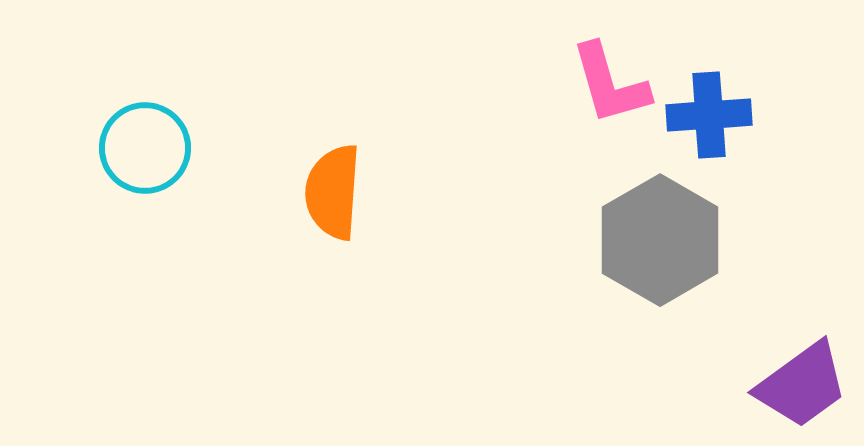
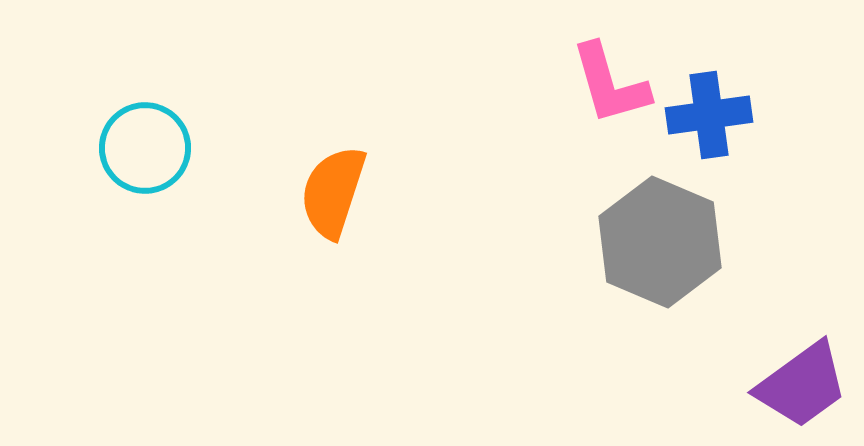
blue cross: rotated 4 degrees counterclockwise
orange semicircle: rotated 14 degrees clockwise
gray hexagon: moved 2 px down; rotated 7 degrees counterclockwise
